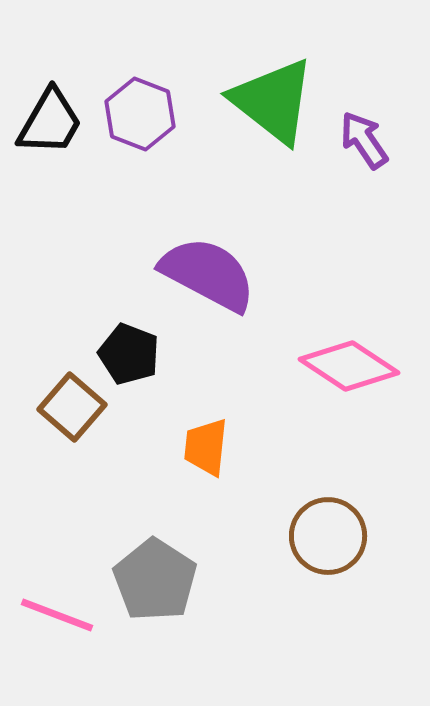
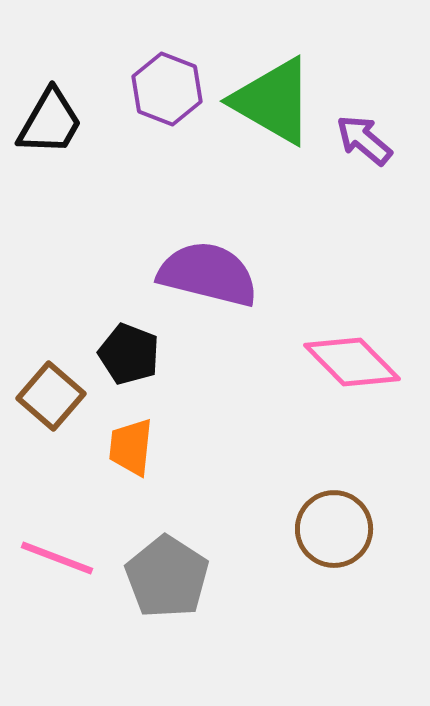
green triangle: rotated 8 degrees counterclockwise
purple hexagon: moved 27 px right, 25 px up
purple arrow: rotated 16 degrees counterclockwise
purple semicircle: rotated 14 degrees counterclockwise
pink diamond: moved 3 px right, 4 px up; rotated 12 degrees clockwise
brown square: moved 21 px left, 11 px up
orange trapezoid: moved 75 px left
brown circle: moved 6 px right, 7 px up
gray pentagon: moved 12 px right, 3 px up
pink line: moved 57 px up
